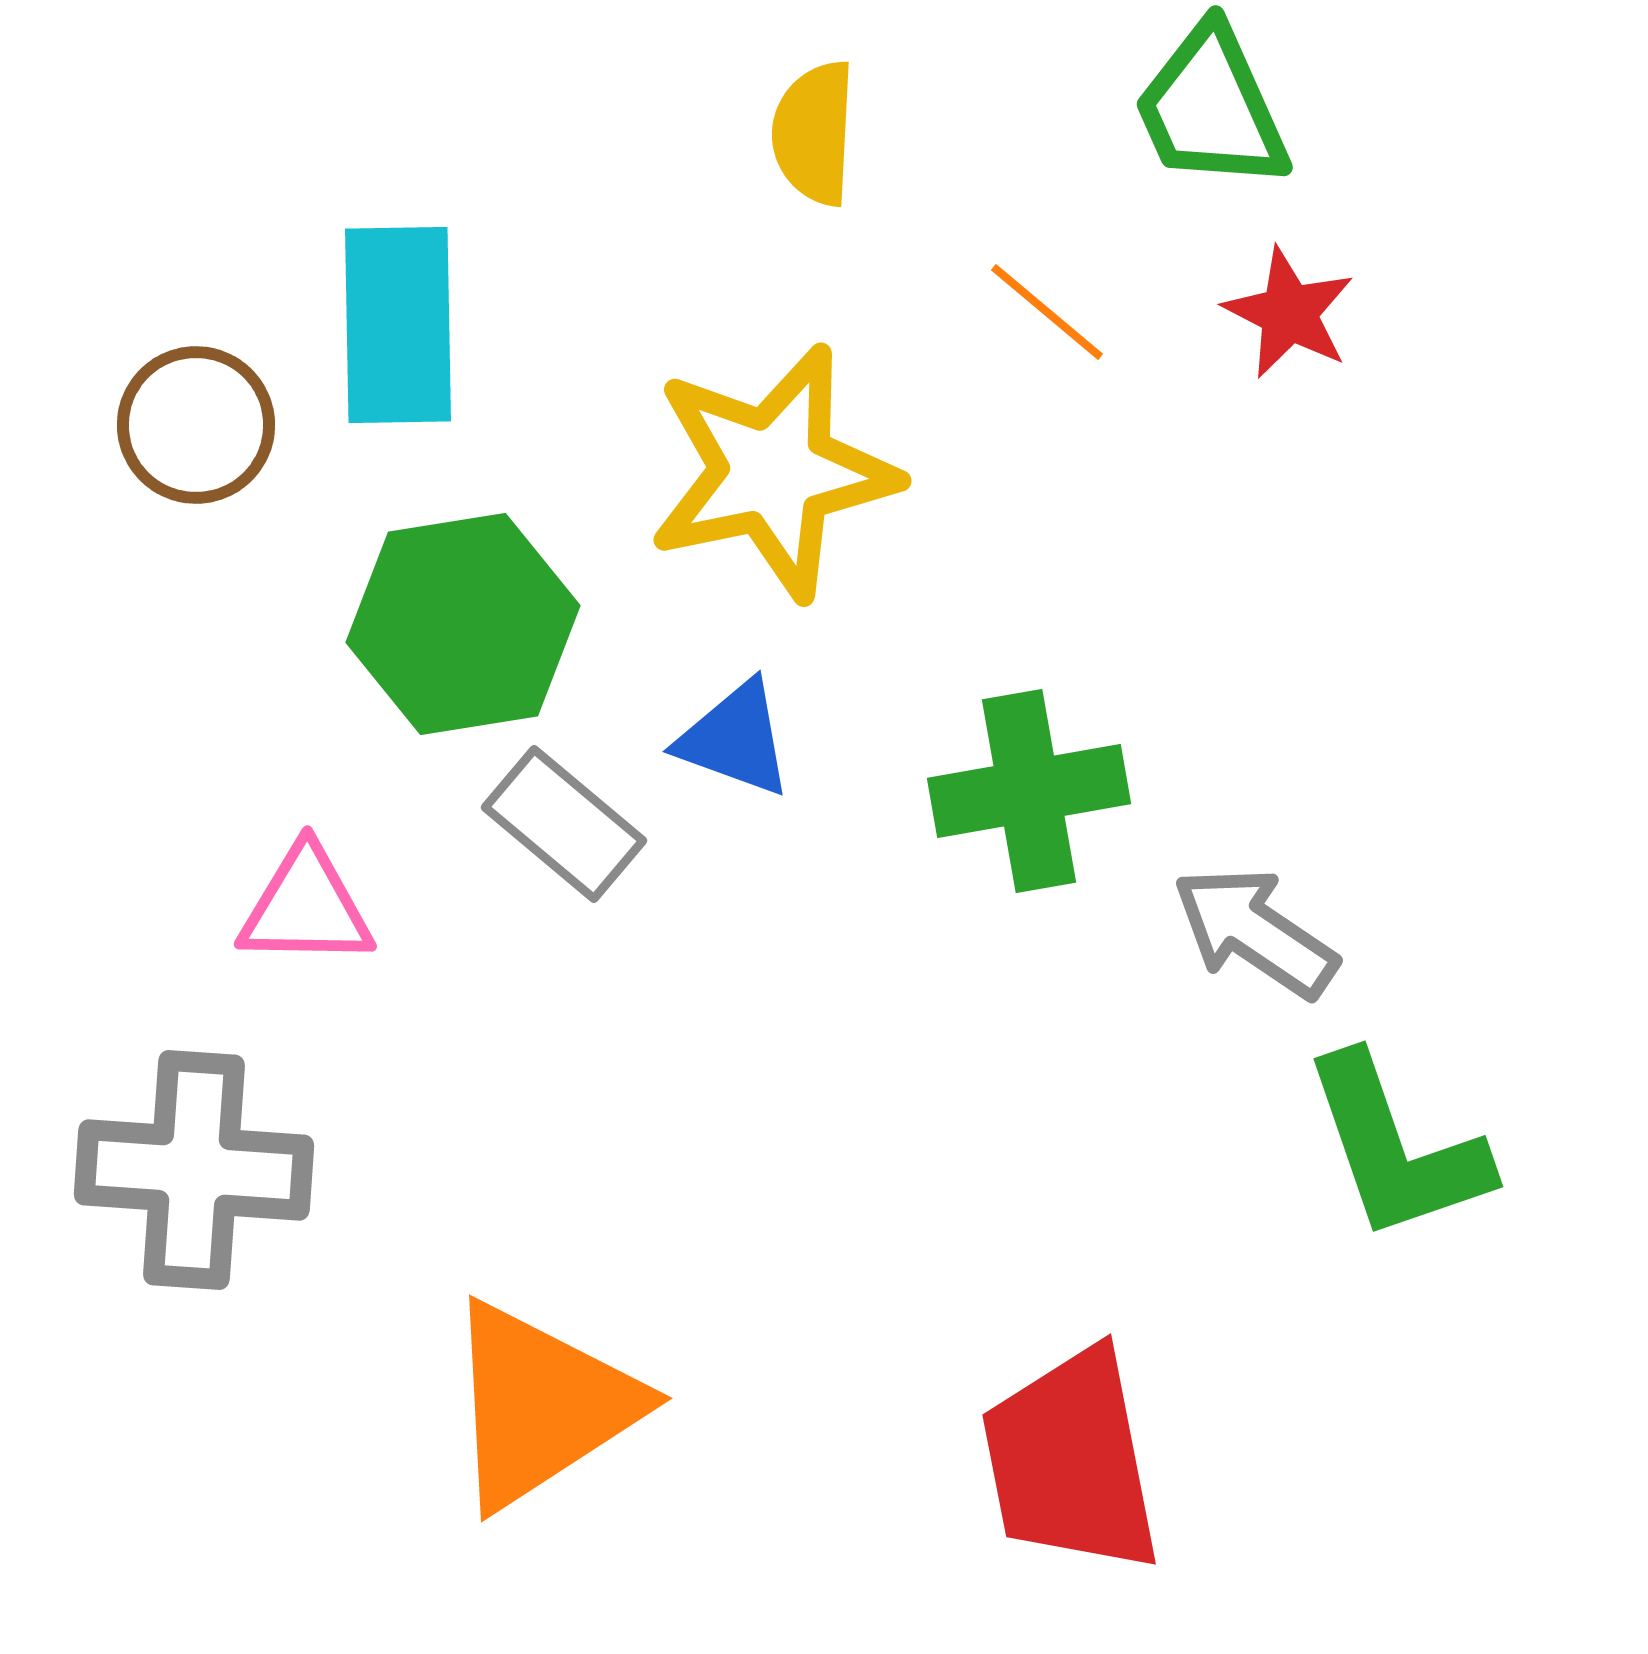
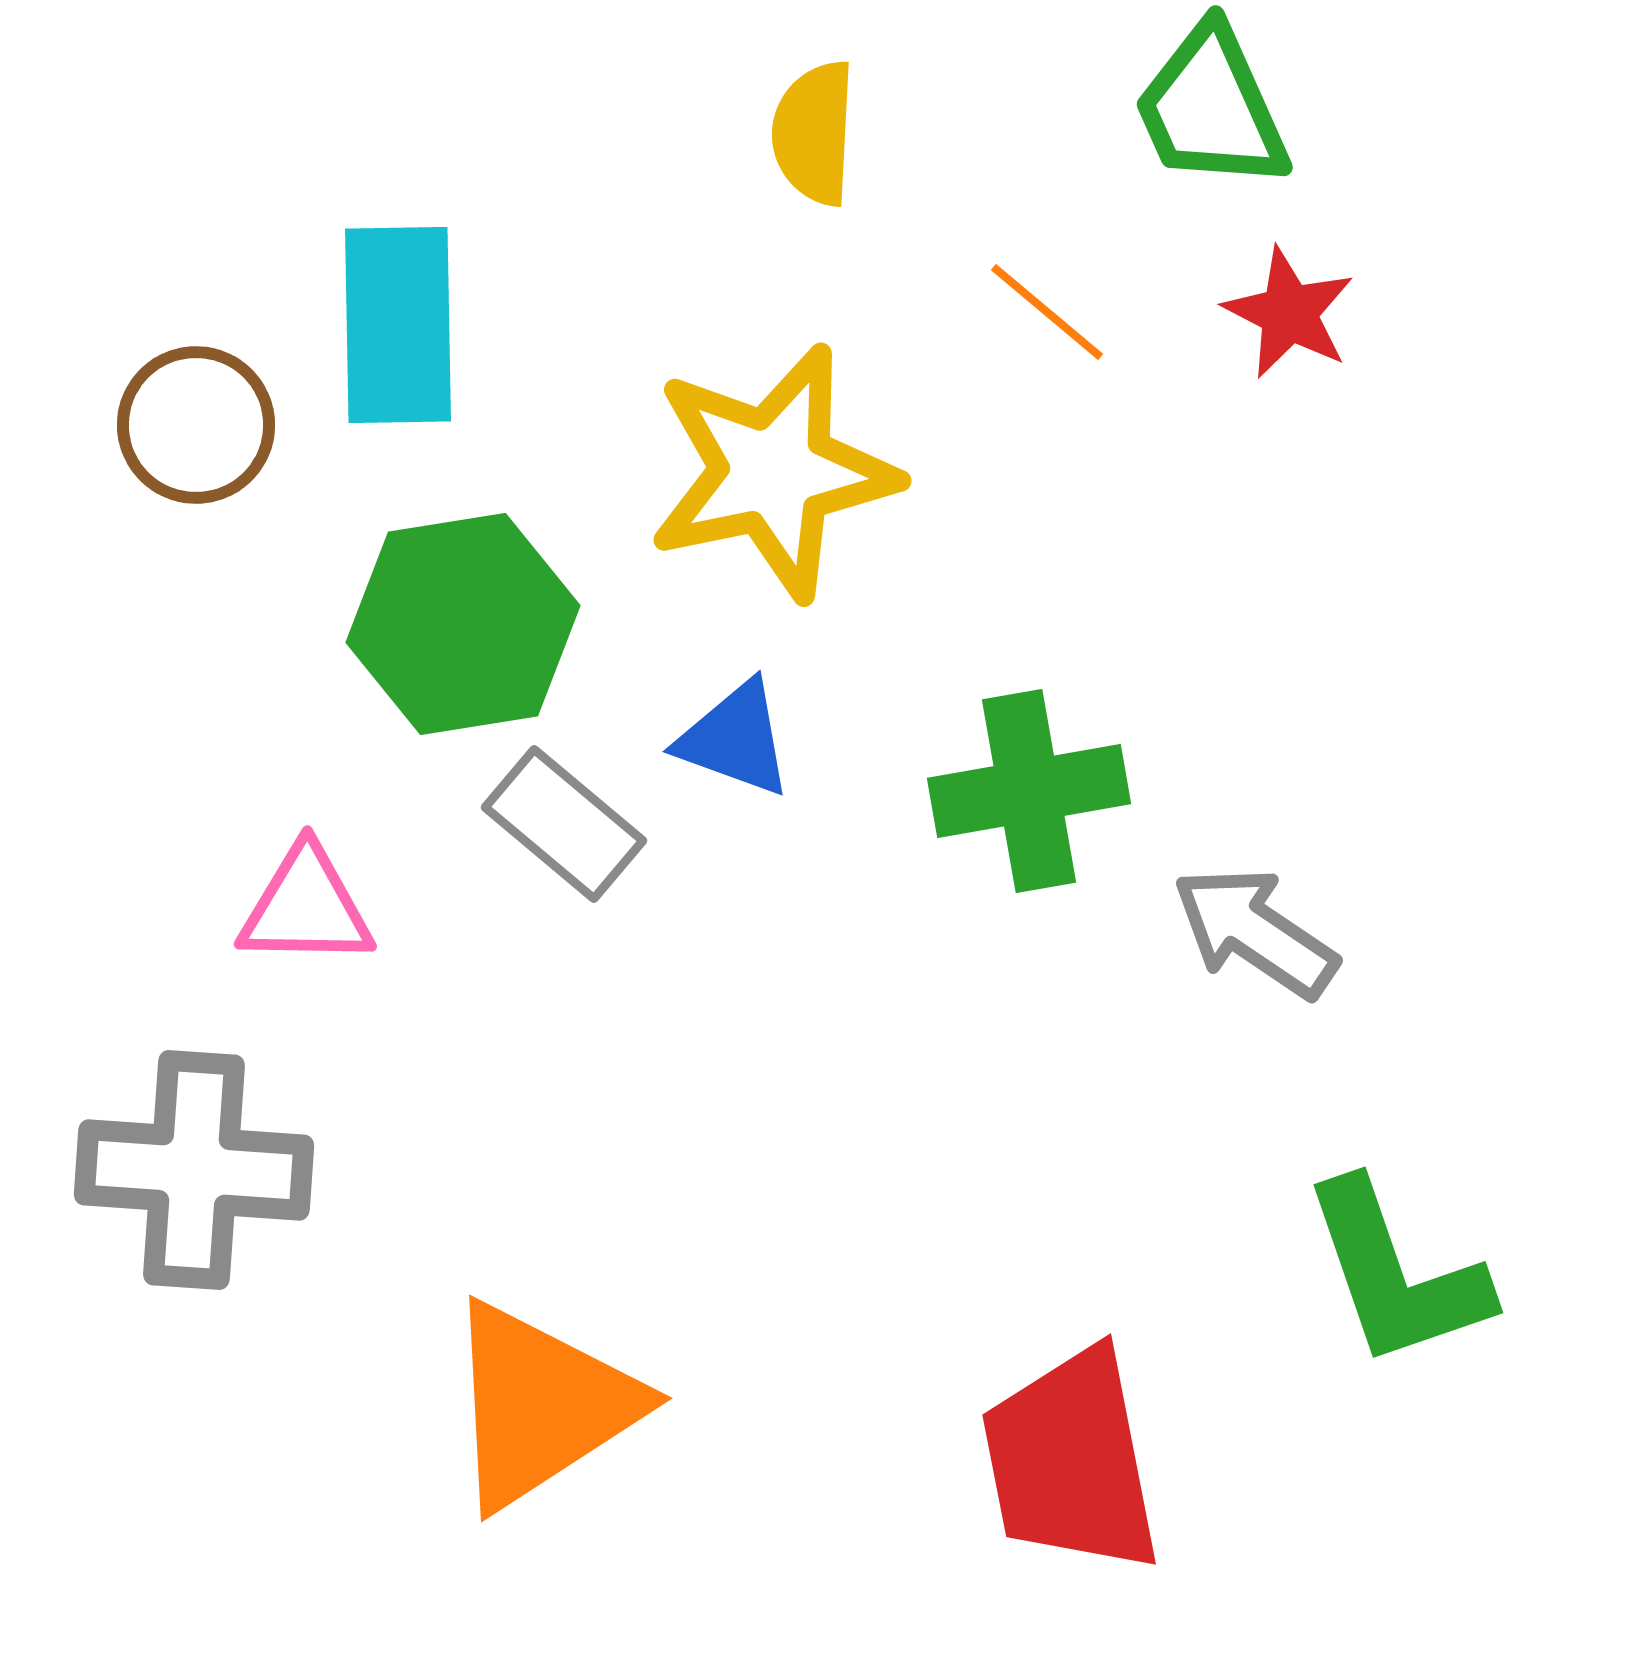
green L-shape: moved 126 px down
